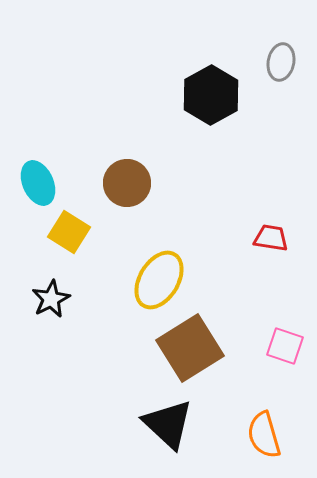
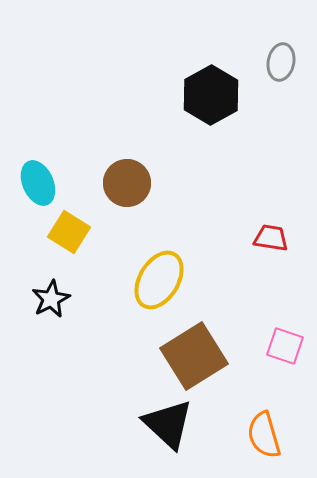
brown square: moved 4 px right, 8 px down
